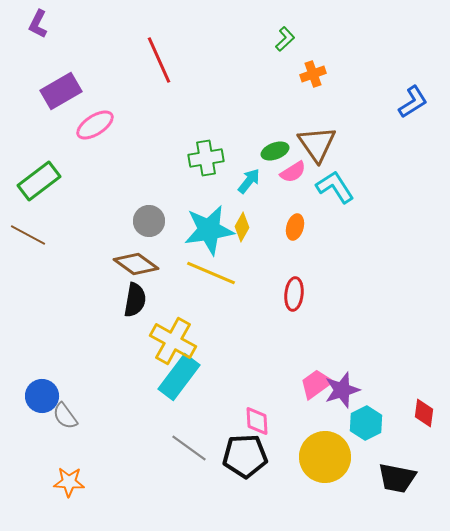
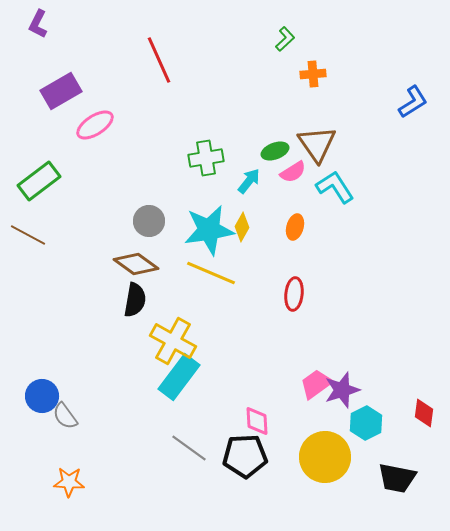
orange cross: rotated 15 degrees clockwise
